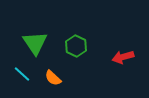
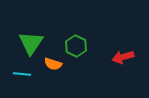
green triangle: moved 4 px left; rotated 8 degrees clockwise
cyan line: rotated 36 degrees counterclockwise
orange semicircle: moved 14 px up; rotated 24 degrees counterclockwise
